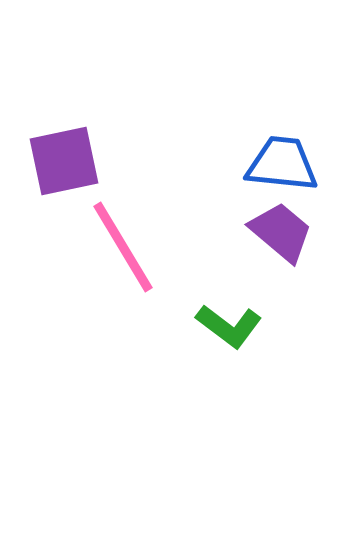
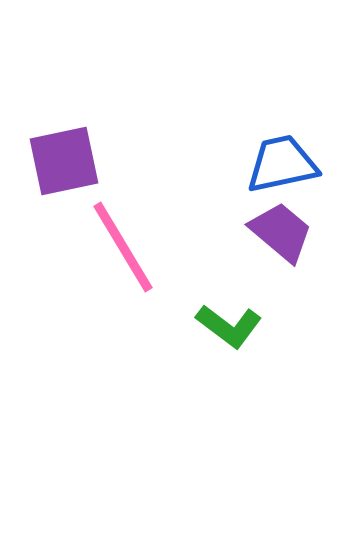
blue trapezoid: rotated 18 degrees counterclockwise
